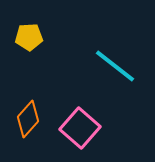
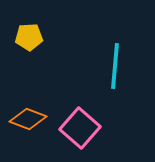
cyan line: rotated 57 degrees clockwise
orange diamond: rotated 69 degrees clockwise
